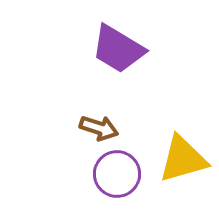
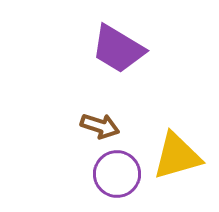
brown arrow: moved 1 px right, 2 px up
yellow triangle: moved 6 px left, 3 px up
